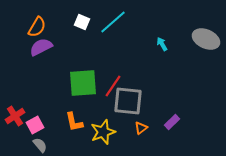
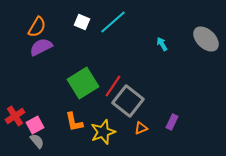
gray ellipse: rotated 20 degrees clockwise
green square: rotated 28 degrees counterclockwise
gray square: rotated 32 degrees clockwise
purple rectangle: rotated 21 degrees counterclockwise
orange triangle: rotated 16 degrees clockwise
gray semicircle: moved 3 px left, 4 px up
